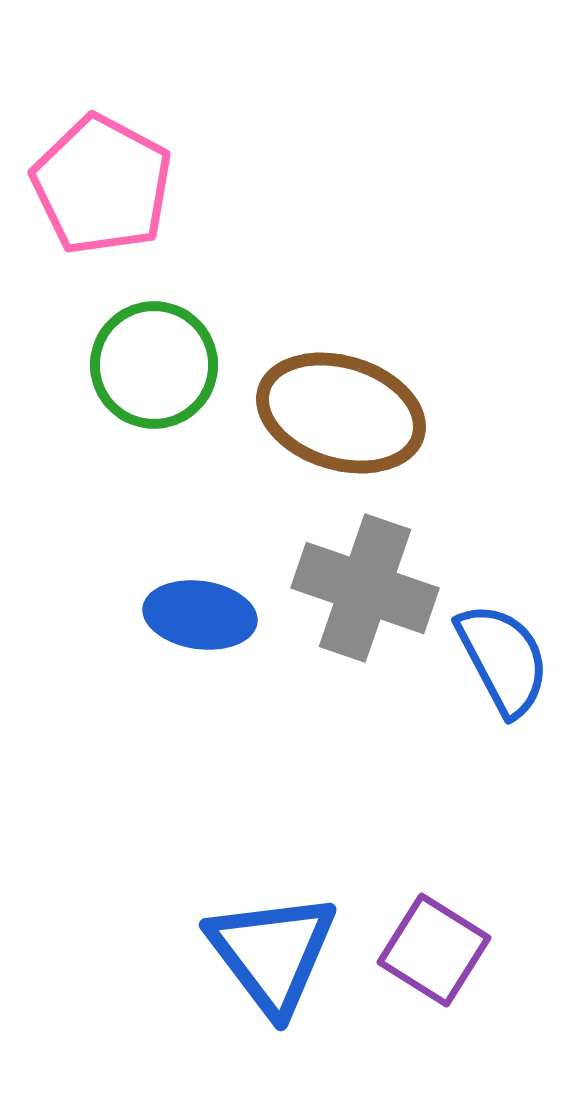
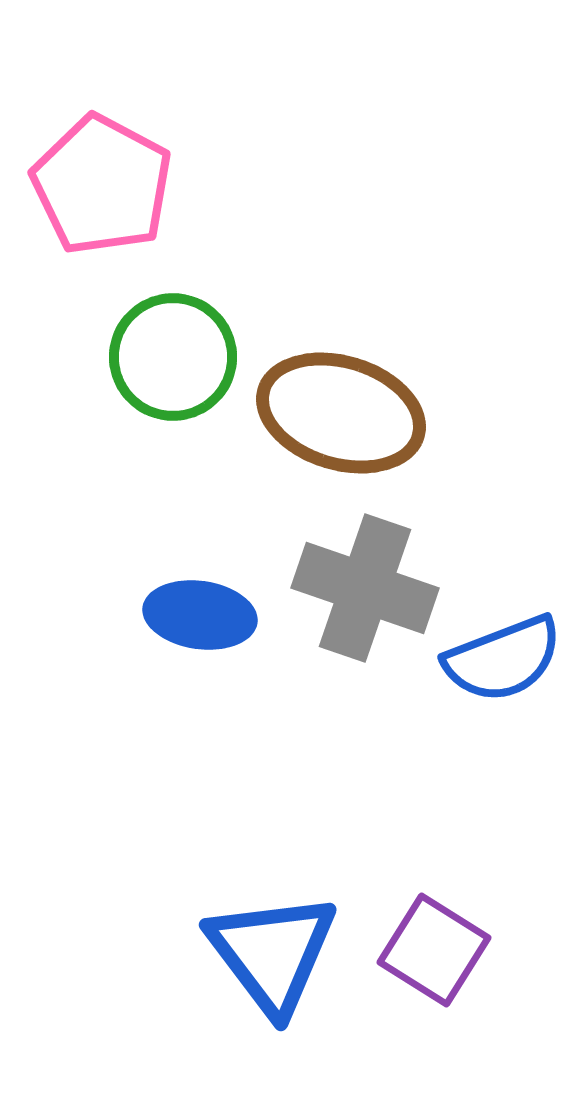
green circle: moved 19 px right, 8 px up
blue semicircle: rotated 97 degrees clockwise
